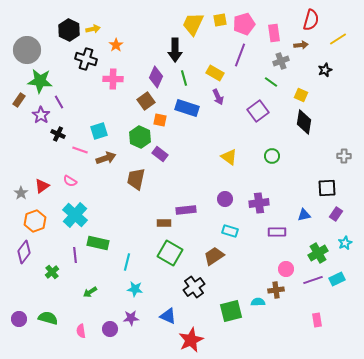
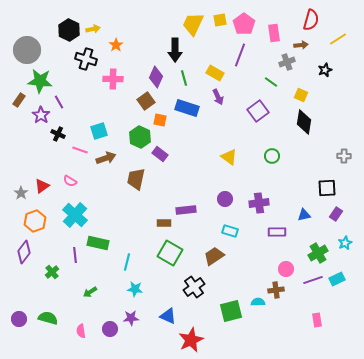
pink pentagon at (244, 24): rotated 20 degrees counterclockwise
gray cross at (281, 61): moved 6 px right, 1 px down
